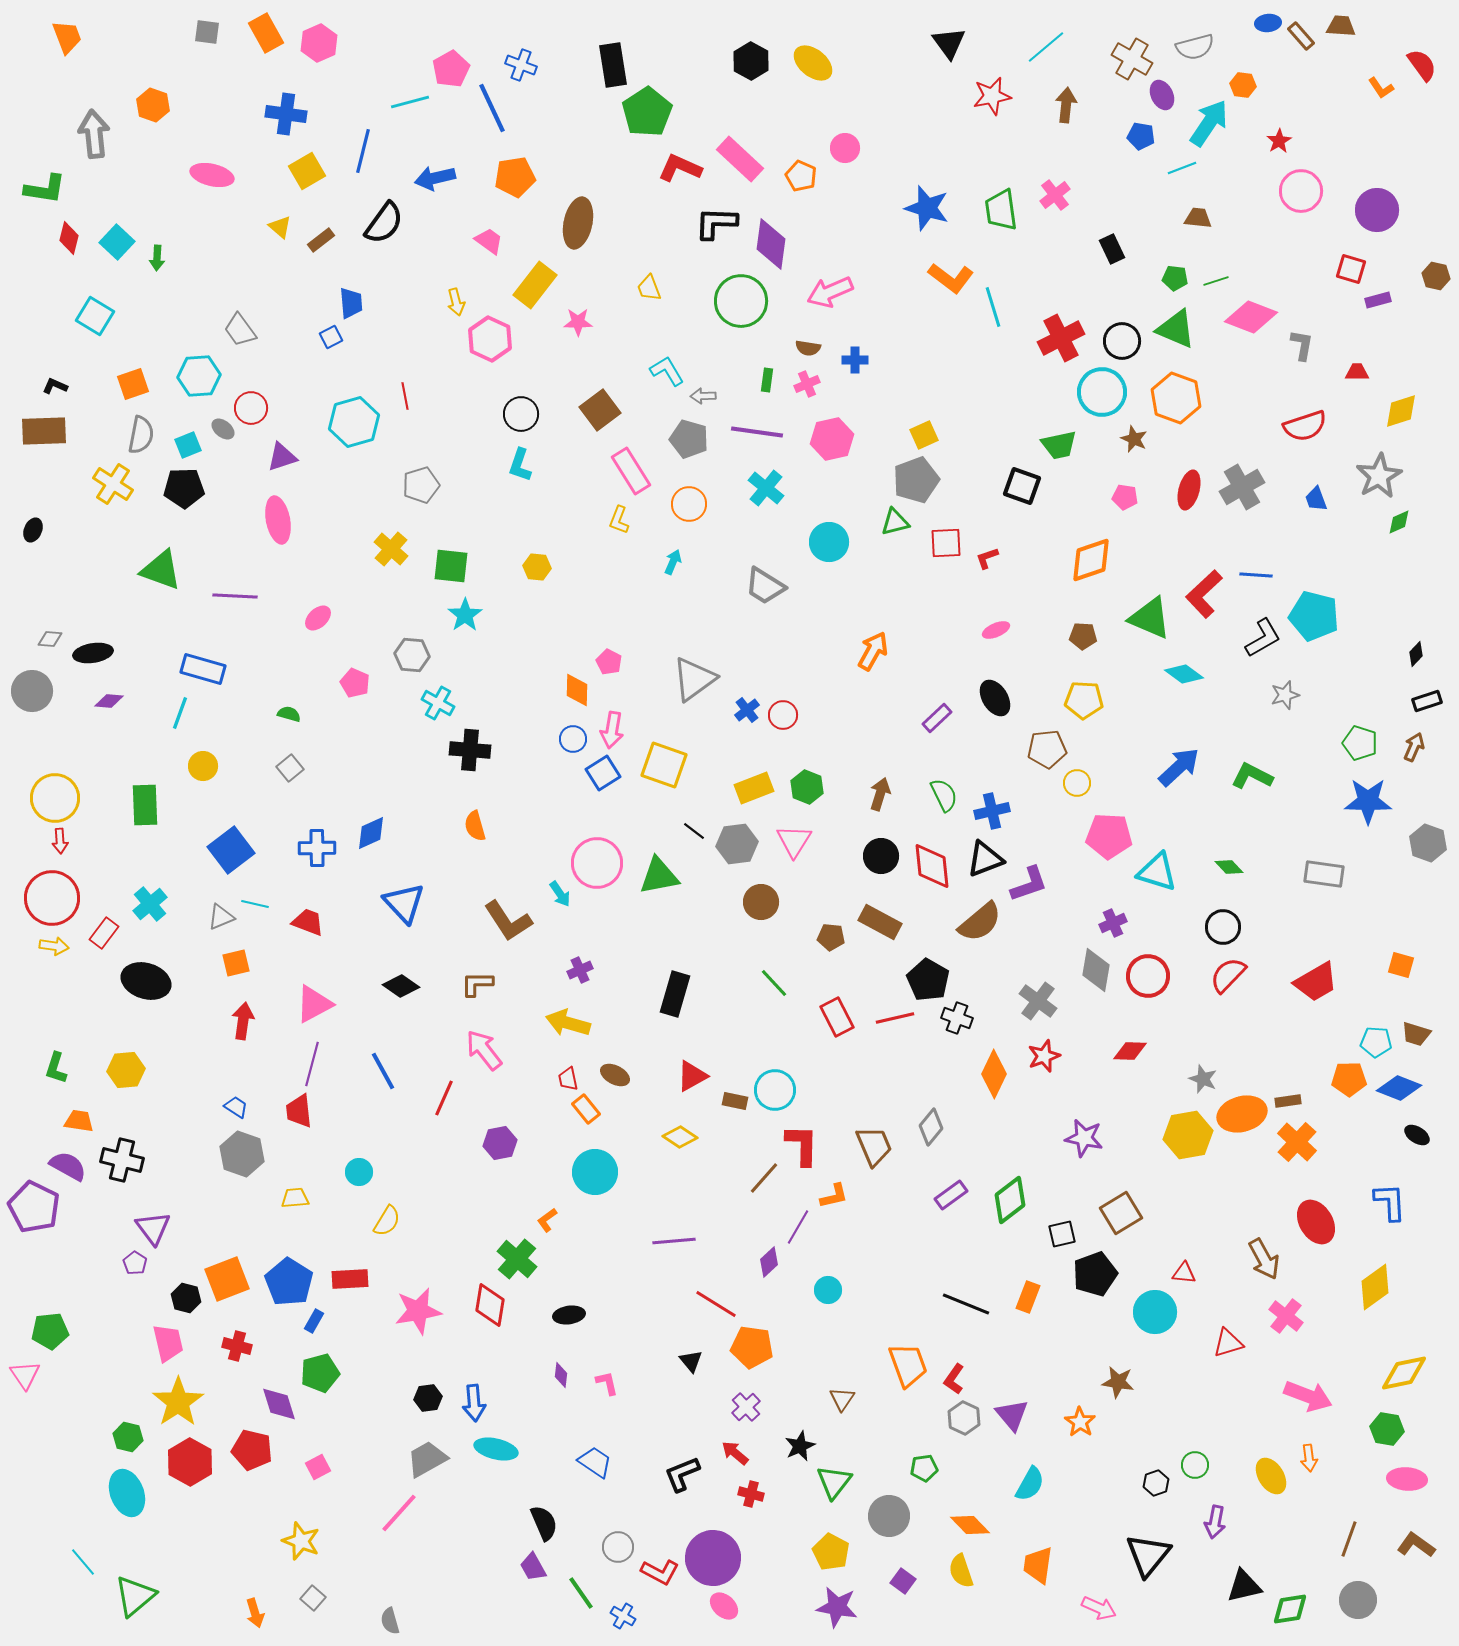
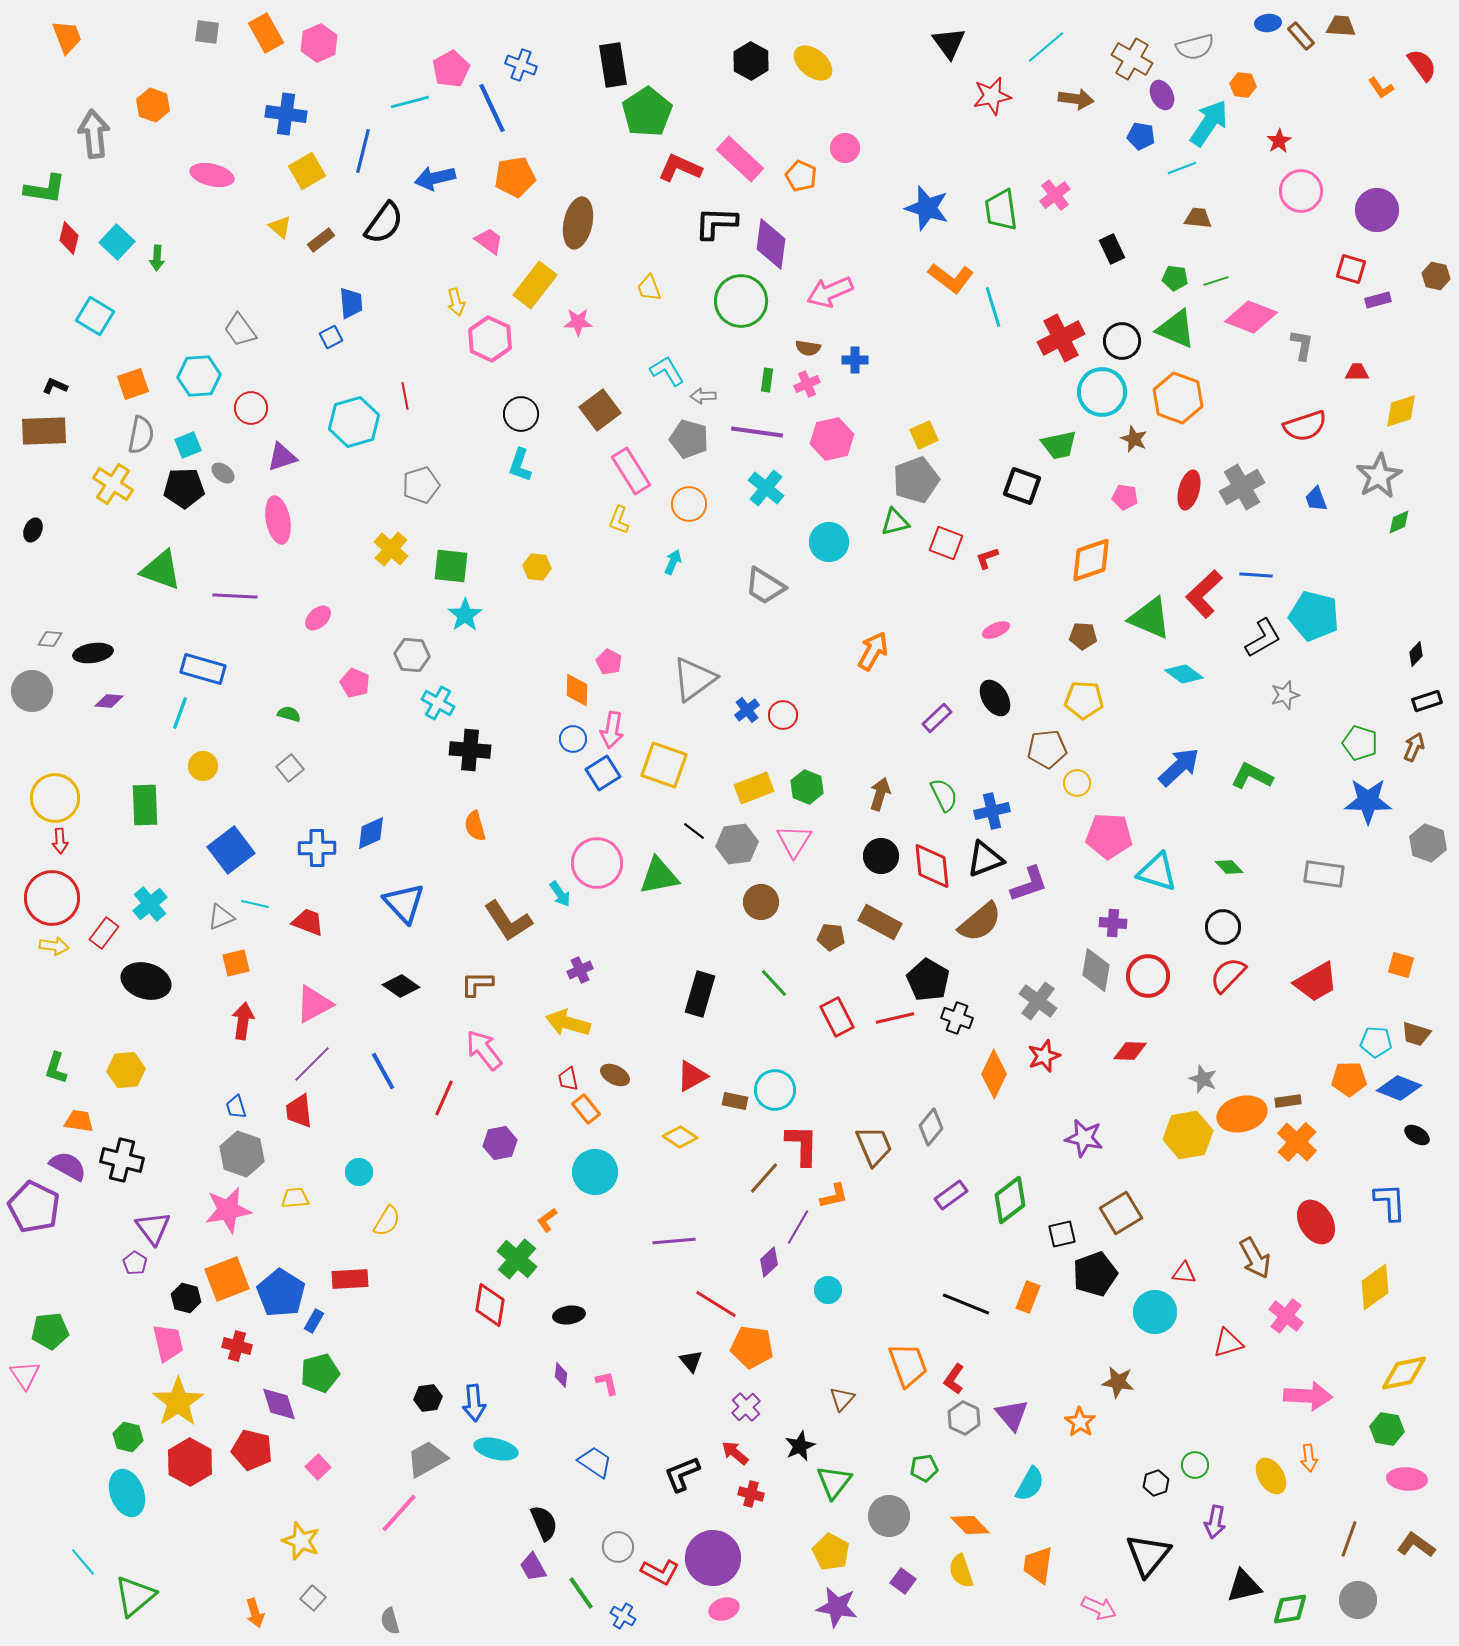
brown arrow at (1066, 105): moved 10 px right, 6 px up; rotated 92 degrees clockwise
orange hexagon at (1176, 398): moved 2 px right
gray ellipse at (223, 429): moved 44 px down
red square at (946, 543): rotated 24 degrees clockwise
purple cross at (1113, 923): rotated 28 degrees clockwise
black rectangle at (675, 994): moved 25 px right
purple line at (312, 1064): rotated 30 degrees clockwise
blue trapezoid at (236, 1107): rotated 140 degrees counterclockwise
brown arrow at (1264, 1259): moved 9 px left, 1 px up
blue pentagon at (289, 1282): moved 8 px left, 11 px down
pink star at (418, 1311): moved 190 px left, 101 px up
pink arrow at (1308, 1396): rotated 18 degrees counterclockwise
brown triangle at (842, 1399): rotated 8 degrees clockwise
pink square at (318, 1467): rotated 15 degrees counterclockwise
pink ellipse at (724, 1606): moved 3 px down; rotated 60 degrees counterclockwise
